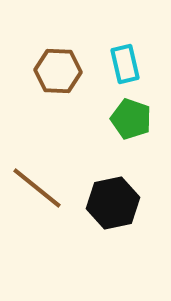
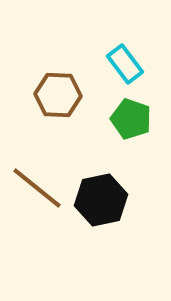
cyan rectangle: rotated 24 degrees counterclockwise
brown hexagon: moved 24 px down
black hexagon: moved 12 px left, 3 px up
